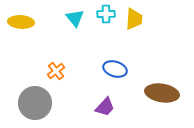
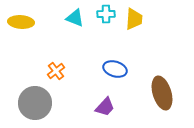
cyan triangle: rotated 30 degrees counterclockwise
brown ellipse: rotated 64 degrees clockwise
